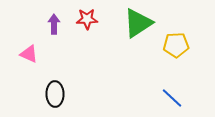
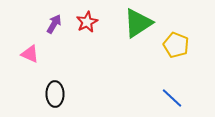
red star: moved 3 px down; rotated 25 degrees counterclockwise
purple arrow: rotated 30 degrees clockwise
yellow pentagon: rotated 25 degrees clockwise
pink triangle: moved 1 px right
